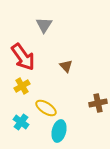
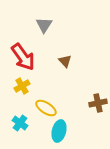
brown triangle: moved 1 px left, 5 px up
cyan cross: moved 1 px left, 1 px down
